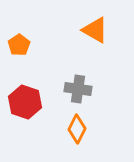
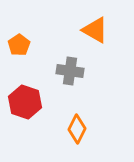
gray cross: moved 8 px left, 18 px up
